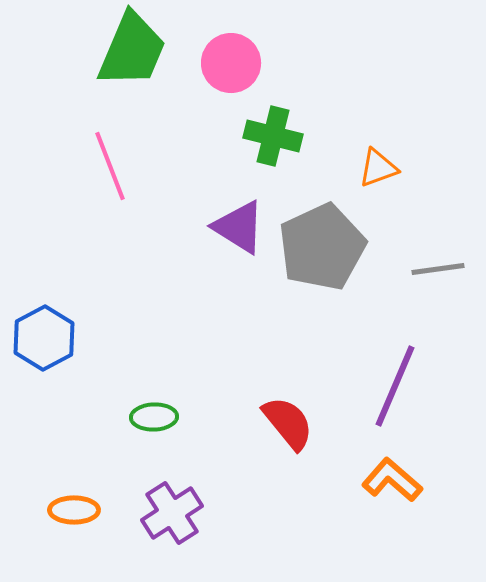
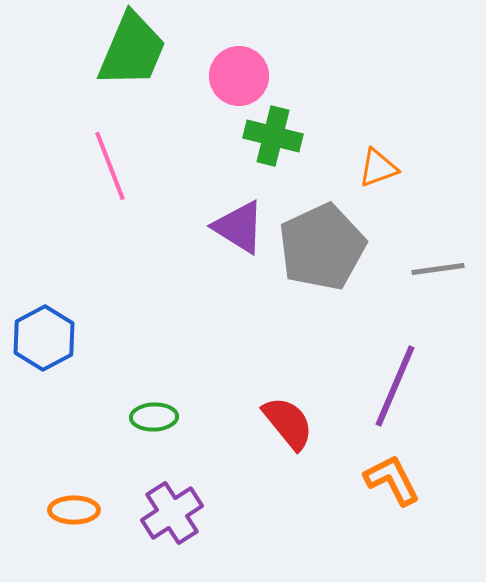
pink circle: moved 8 px right, 13 px down
orange L-shape: rotated 22 degrees clockwise
